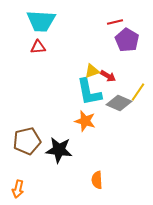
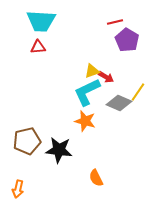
red arrow: moved 2 px left, 1 px down
cyan L-shape: moved 2 px left; rotated 76 degrees clockwise
orange semicircle: moved 1 px left, 2 px up; rotated 24 degrees counterclockwise
